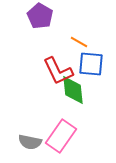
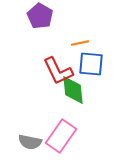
orange line: moved 1 px right, 1 px down; rotated 42 degrees counterclockwise
